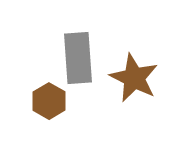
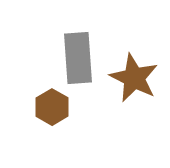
brown hexagon: moved 3 px right, 6 px down
